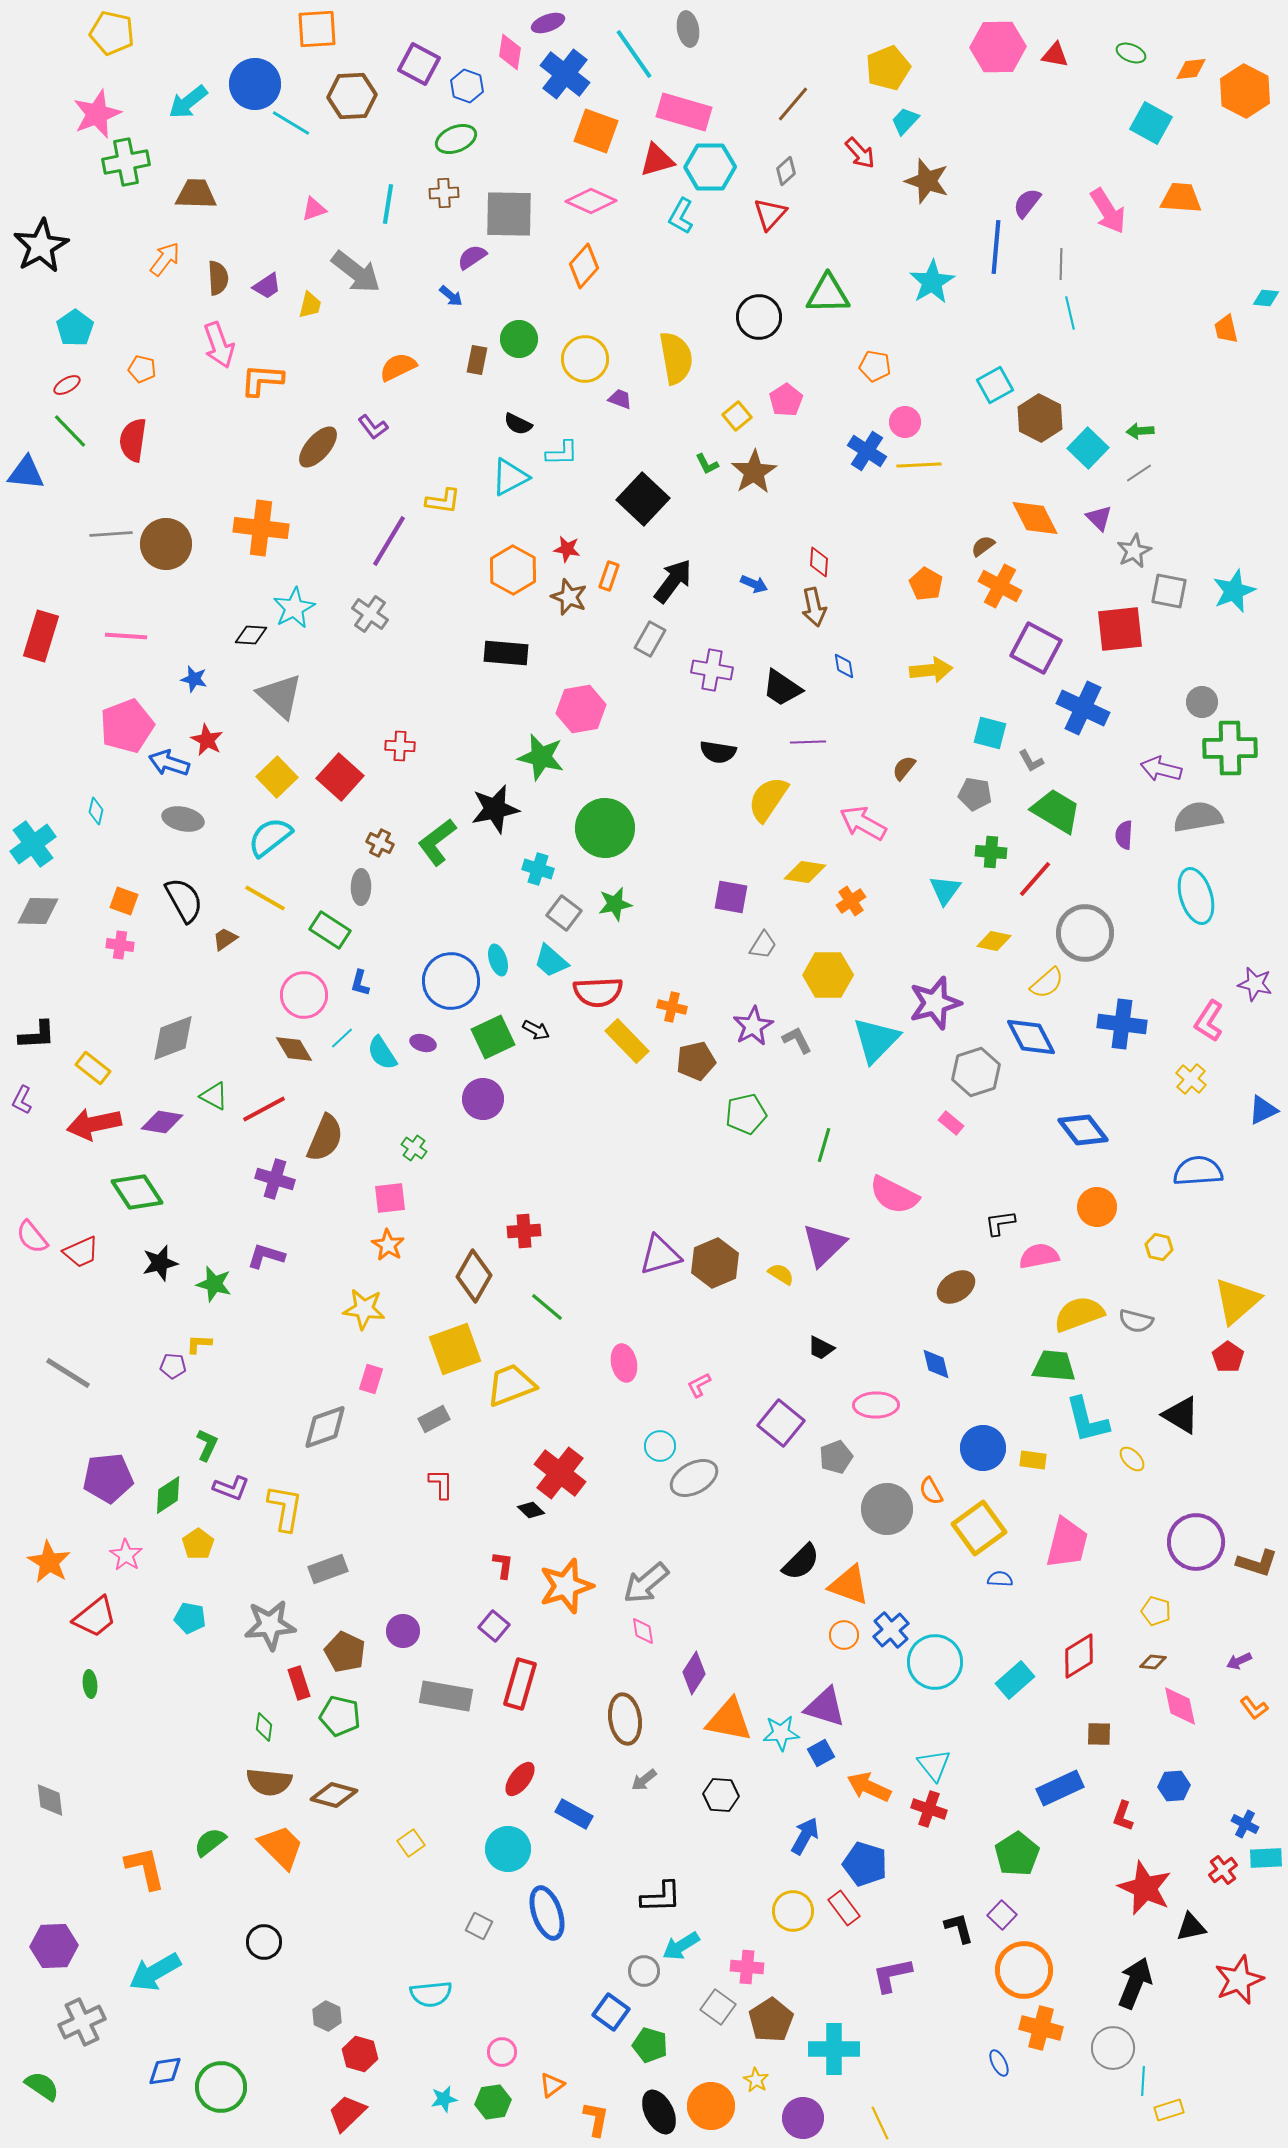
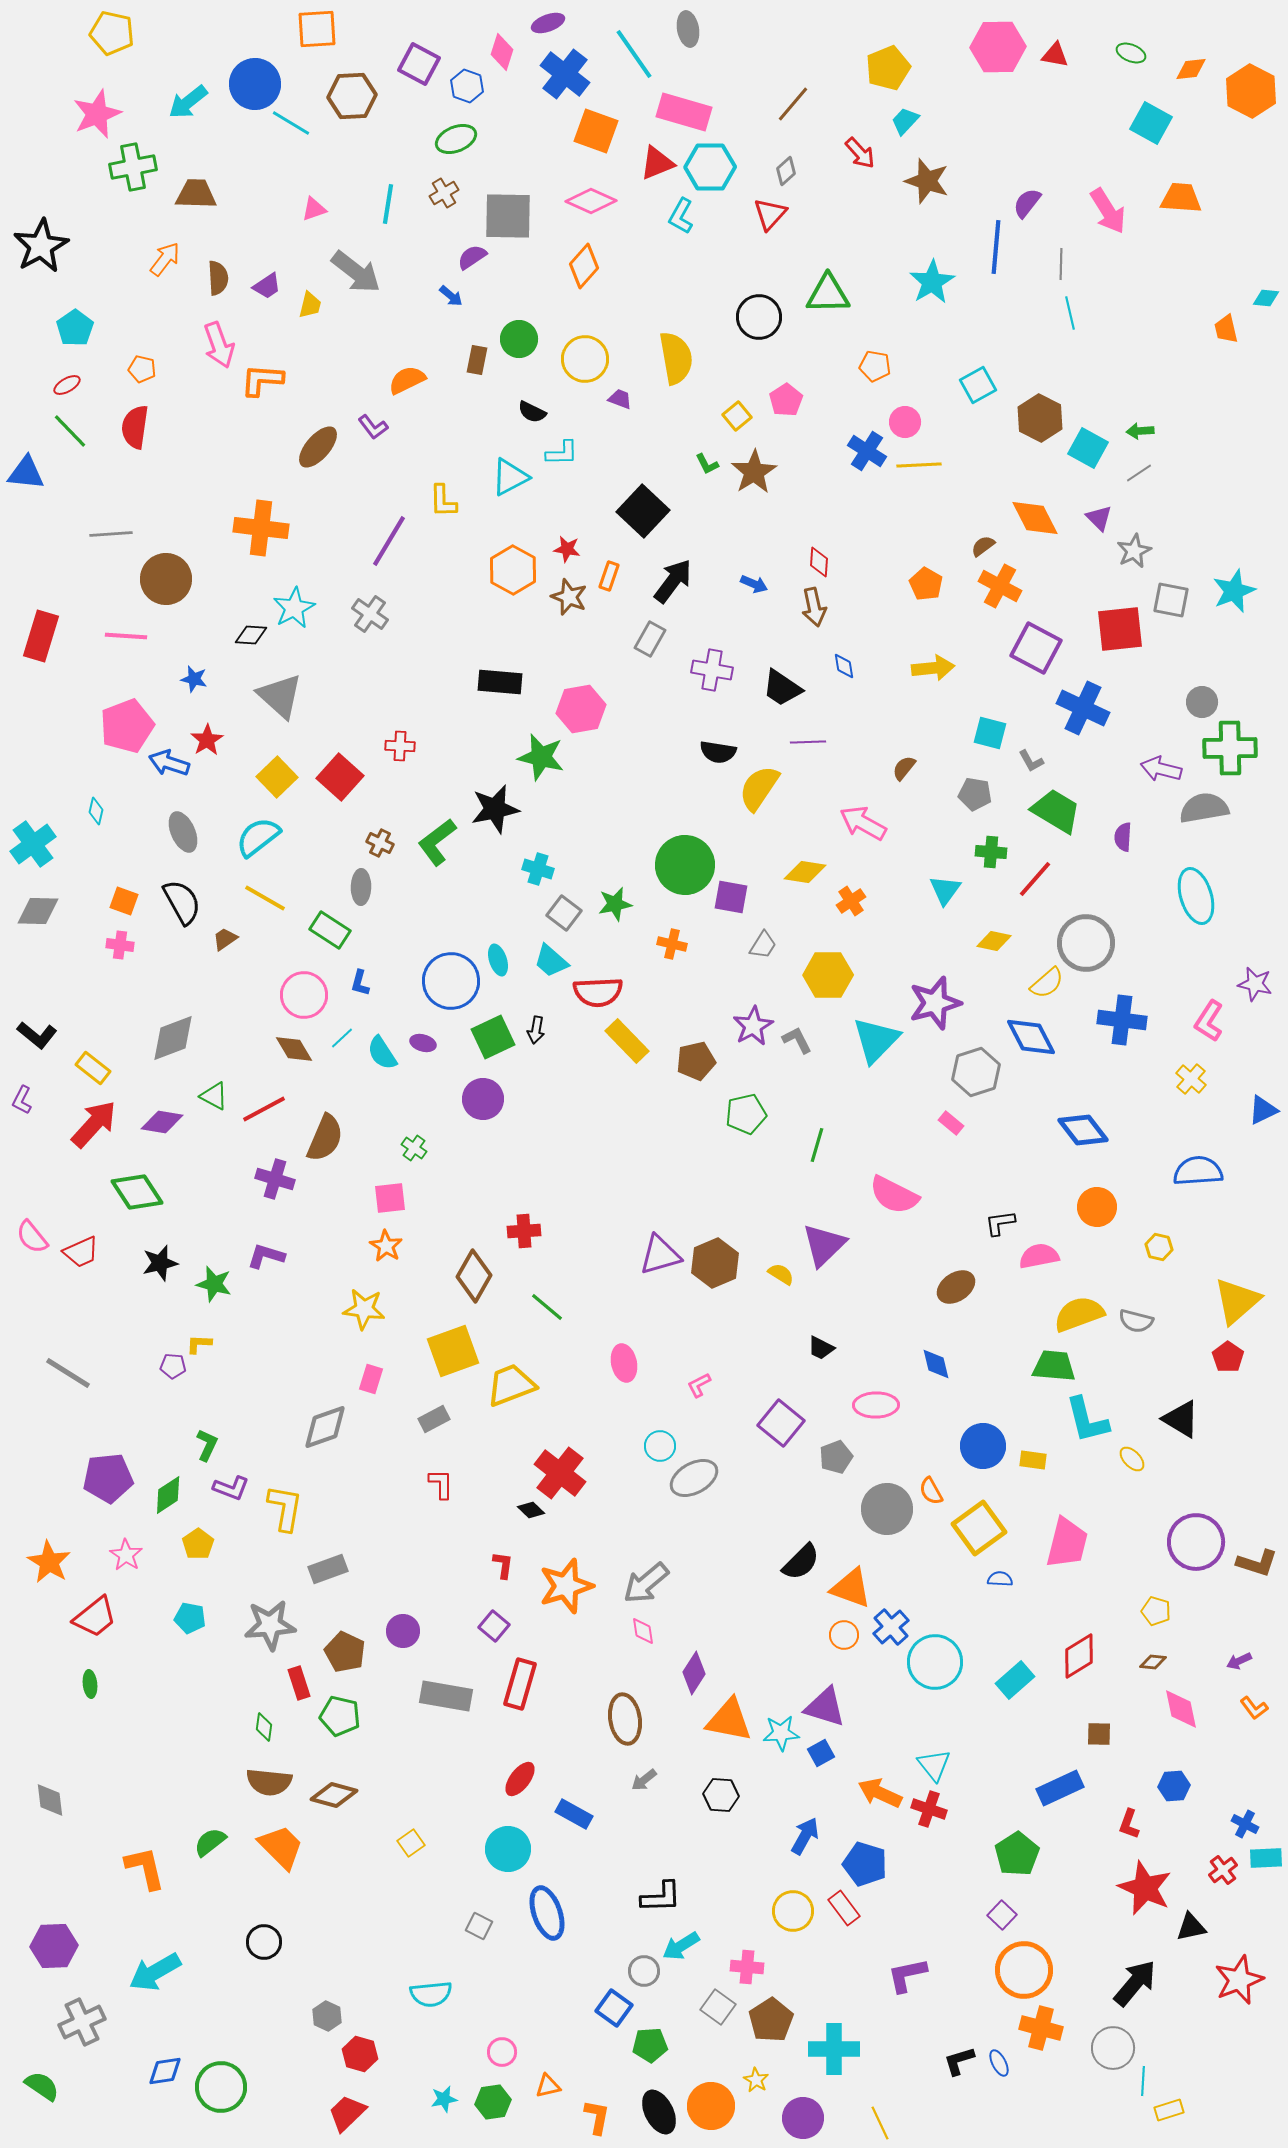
pink diamond at (510, 52): moved 8 px left; rotated 9 degrees clockwise
orange hexagon at (1245, 91): moved 6 px right
red triangle at (657, 160): moved 3 px down; rotated 6 degrees counterclockwise
green cross at (126, 162): moved 7 px right, 5 px down
brown cross at (444, 193): rotated 28 degrees counterclockwise
gray square at (509, 214): moved 1 px left, 2 px down
orange semicircle at (398, 367): moved 9 px right, 13 px down
cyan square at (995, 385): moved 17 px left
black semicircle at (518, 424): moved 14 px right, 12 px up
red semicircle at (133, 440): moved 2 px right, 13 px up
cyan square at (1088, 448): rotated 15 degrees counterclockwise
black square at (643, 499): moved 12 px down
yellow L-shape at (443, 501): rotated 81 degrees clockwise
brown circle at (166, 544): moved 35 px down
gray square at (1169, 591): moved 2 px right, 9 px down
black rectangle at (506, 653): moved 6 px left, 29 px down
yellow arrow at (931, 670): moved 2 px right, 2 px up
red star at (207, 740): rotated 12 degrees clockwise
yellow semicircle at (768, 799): moved 9 px left, 11 px up
gray semicircle at (1198, 817): moved 6 px right, 9 px up
gray ellipse at (183, 819): moved 13 px down; rotated 54 degrees clockwise
green circle at (605, 828): moved 80 px right, 37 px down
purple semicircle at (1124, 835): moved 1 px left, 2 px down
cyan semicircle at (270, 837): moved 12 px left
black semicircle at (184, 900): moved 2 px left, 2 px down
gray circle at (1085, 933): moved 1 px right, 10 px down
orange cross at (672, 1007): moved 63 px up
blue cross at (1122, 1024): moved 4 px up
black arrow at (536, 1030): rotated 72 degrees clockwise
black L-shape at (37, 1035): rotated 42 degrees clockwise
red arrow at (94, 1124): rotated 144 degrees clockwise
green line at (824, 1145): moved 7 px left
orange star at (388, 1245): moved 2 px left, 1 px down
yellow square at (455, 1349): moved 2 px left, 2 px down
black triangle at (1181, 1415): moved 4 px down
blue circle at (983, 1448): moved 2 px up
orange triangle at (849, 1585): moved 2 px right, 3 px down
blue cross at (891, 1630): moved 3 px up
pink diamond at (1180, 1706): moved 1 px right, 3 px down
orange arrow at (869, 1787): moved 11 px right, 6 px down
red L-shape at (1123, 1816): moved 6 px right, 8 px down
black L-shape at (959, 1928): moved 133 px down; rotated 92 degrees counterclockwise
purple L-shape at (892, 1975): moved 15 px right
black arrow at (1135, 1983): rotated 18 degrees clockwise
blue square at (611, 2012): moved 3 px right, 4 px up
green pentagon at (650, 2045): rotated 20 degrees counterclockwise
orange triangle at (552, 2085): moved 4 px left, 1 px down; rotated 24 degrees clockwise
orange L-shape at (596, 2119): moved 1 px right, 2 px up
